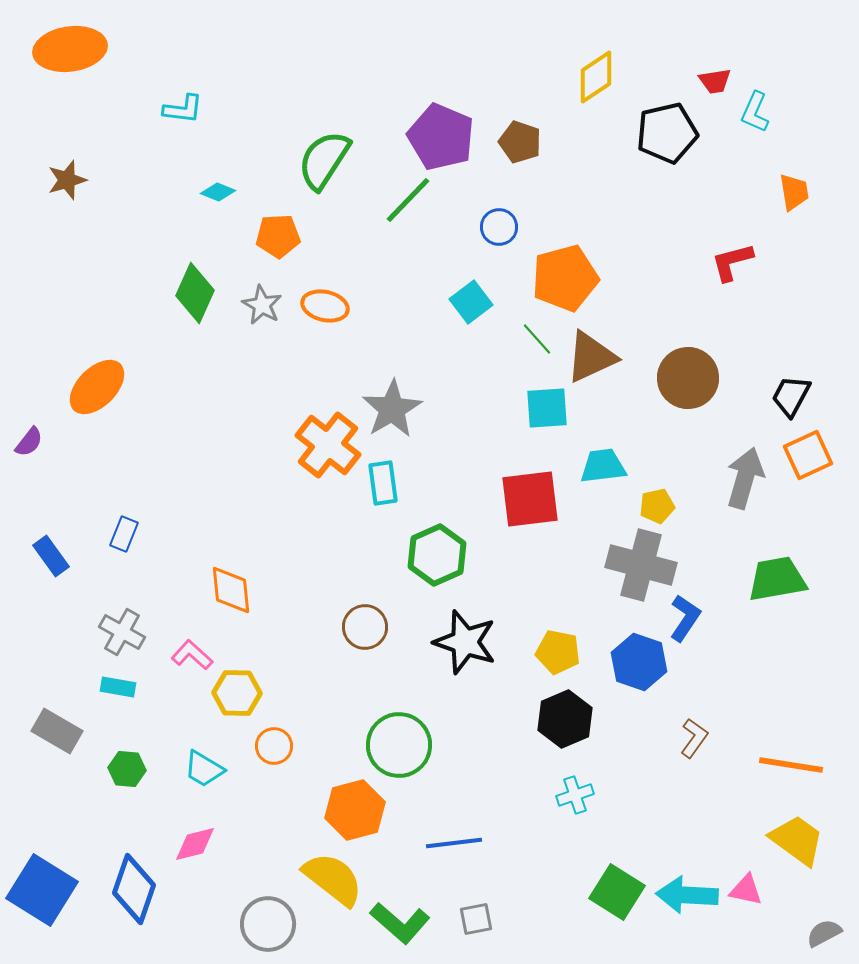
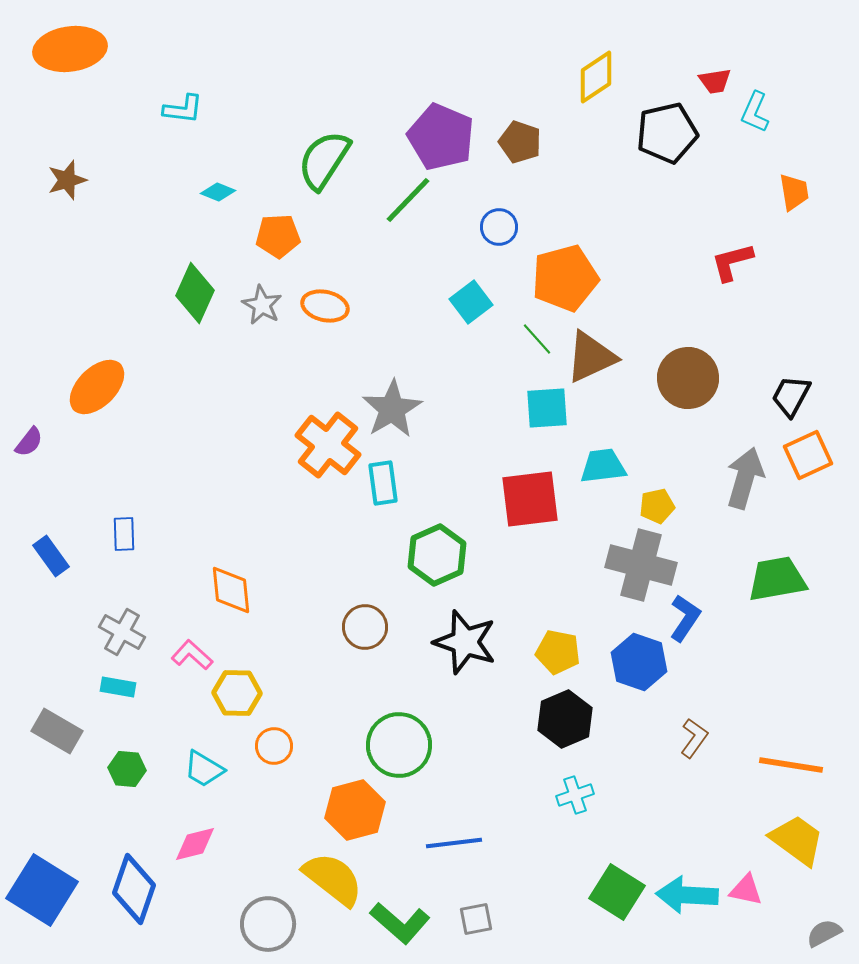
blue rectangle at (124, 534): rotated 24 degrees counterclockwise
